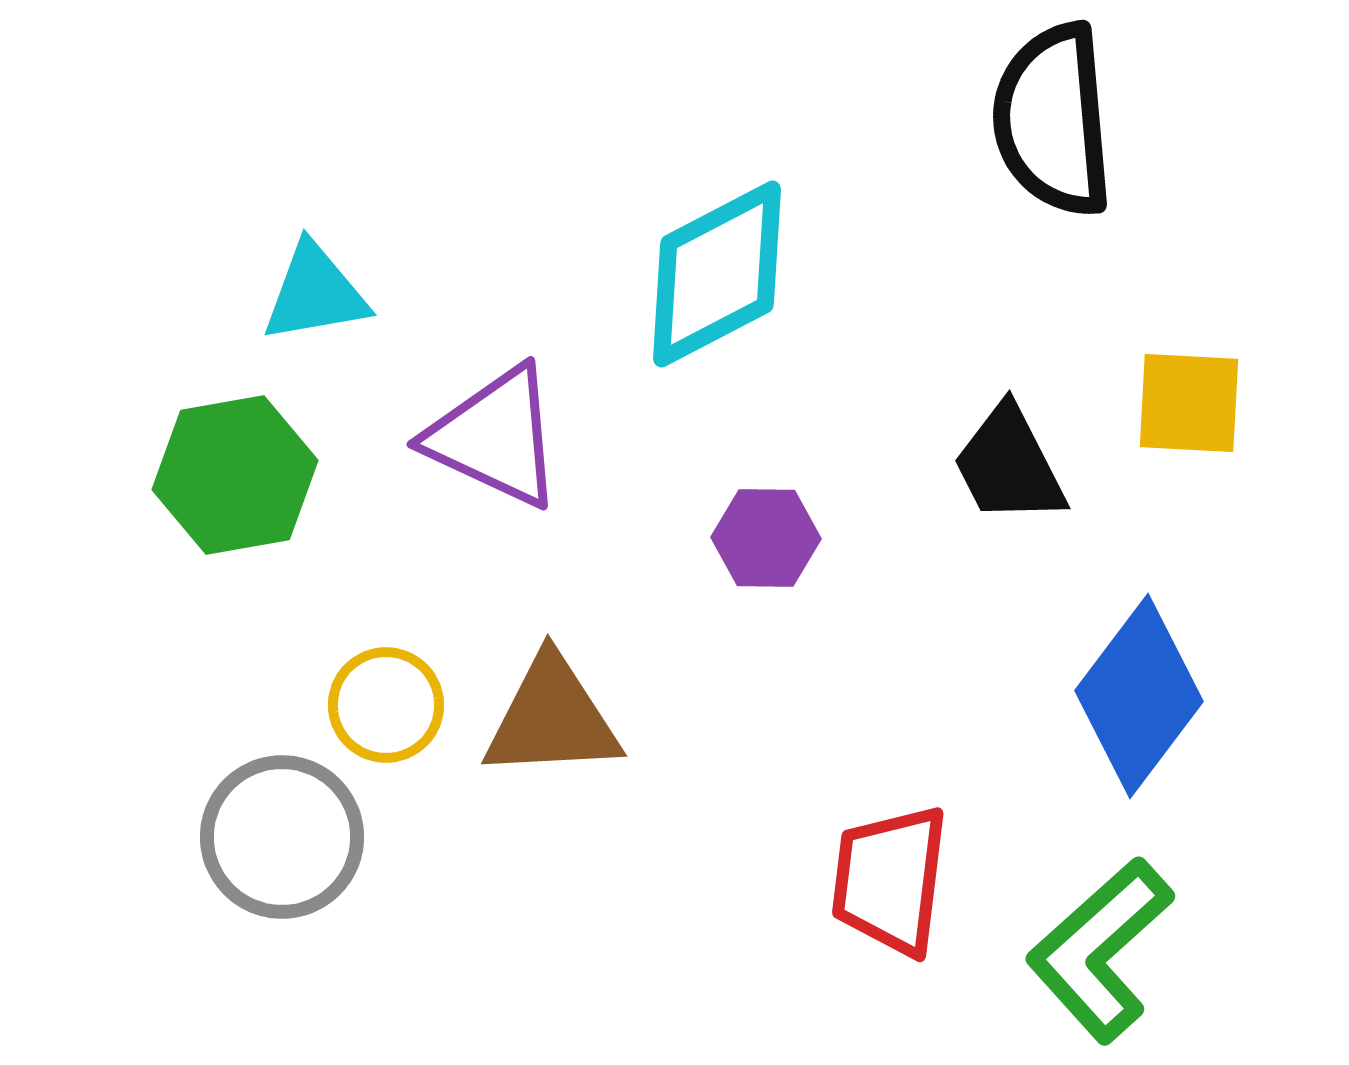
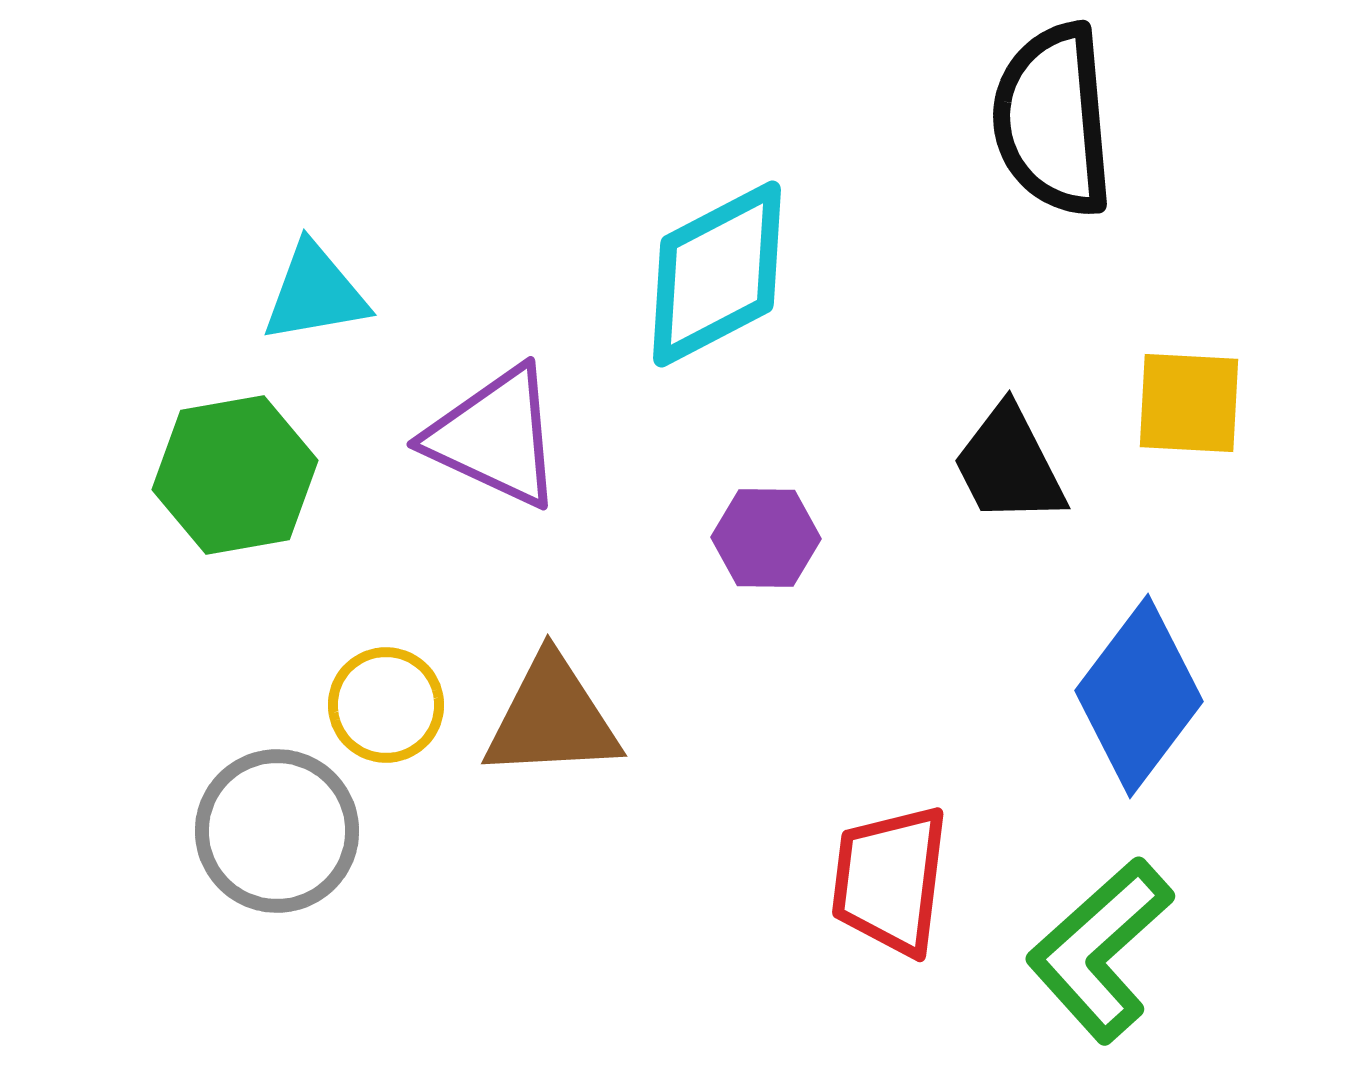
gray circle: moved 5 px left, 6 px up
